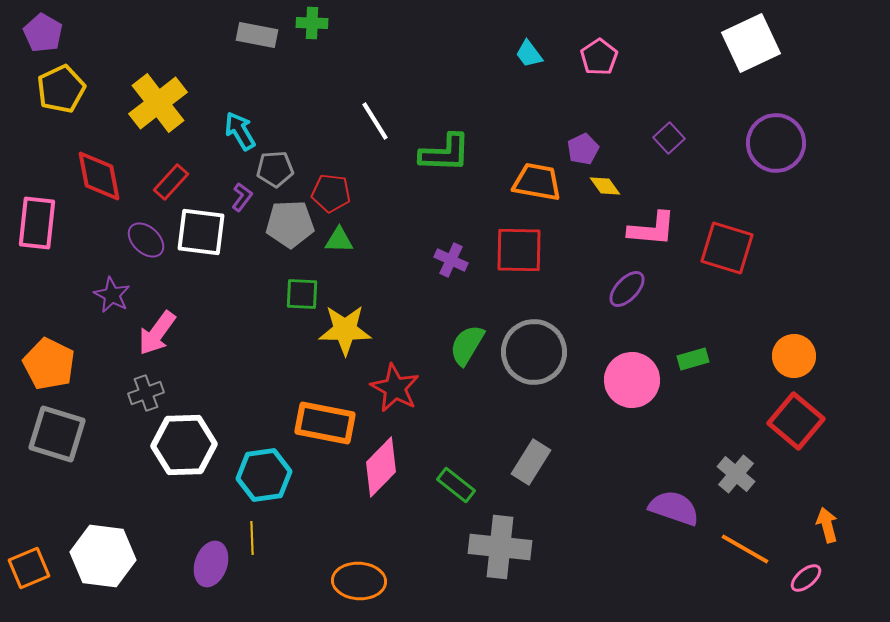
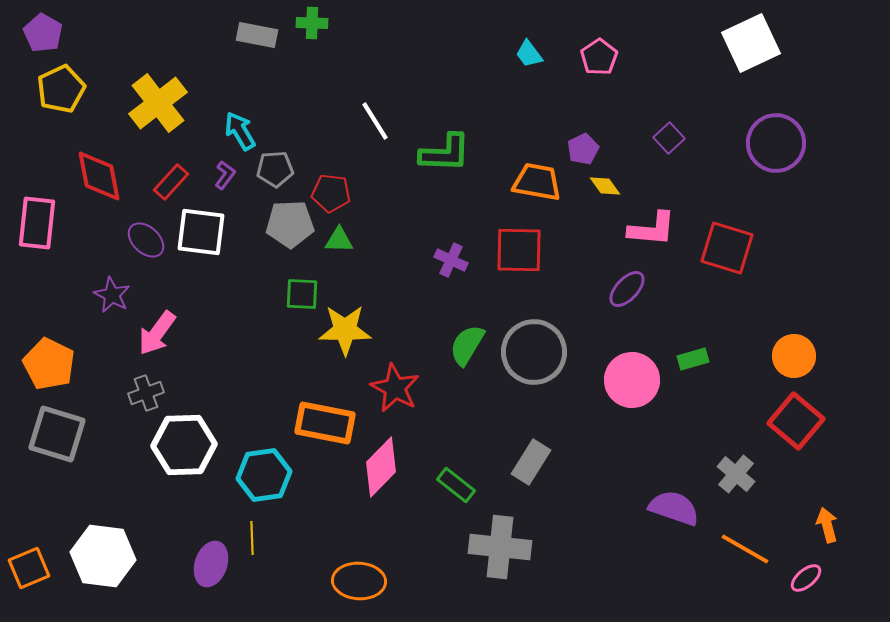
purple L-shape at (242, 197): moved 17 px left, 22 px up
